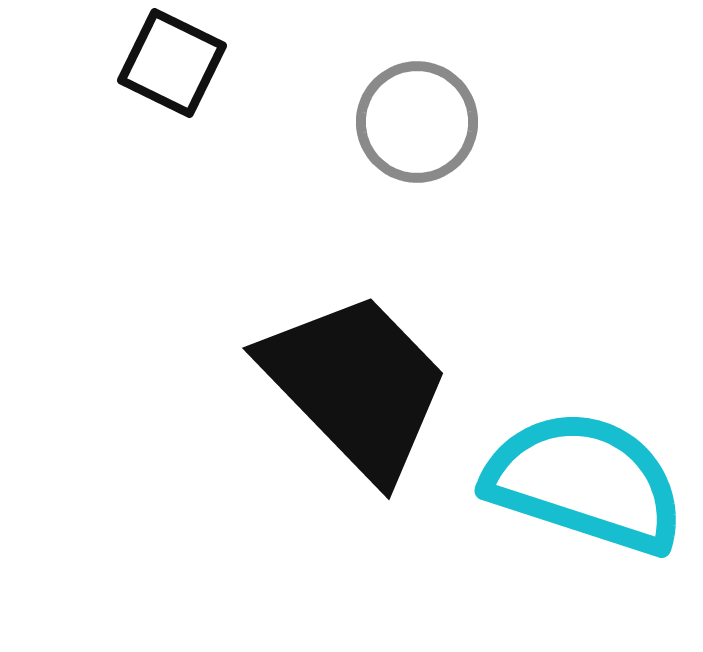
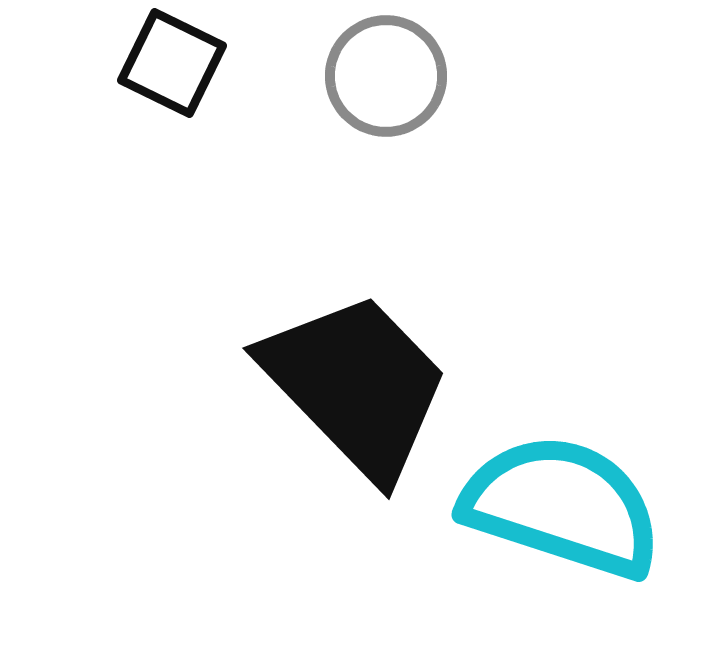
gray circle: moved 31 px left, 46 px up
cyan semicircle: moved 23 px left, 24 px down
